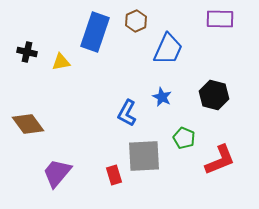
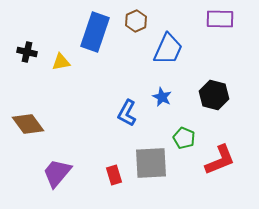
gray square: moved 7 px right, 7 px down
